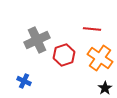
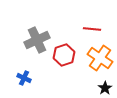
blue cross: moved 3 px up
